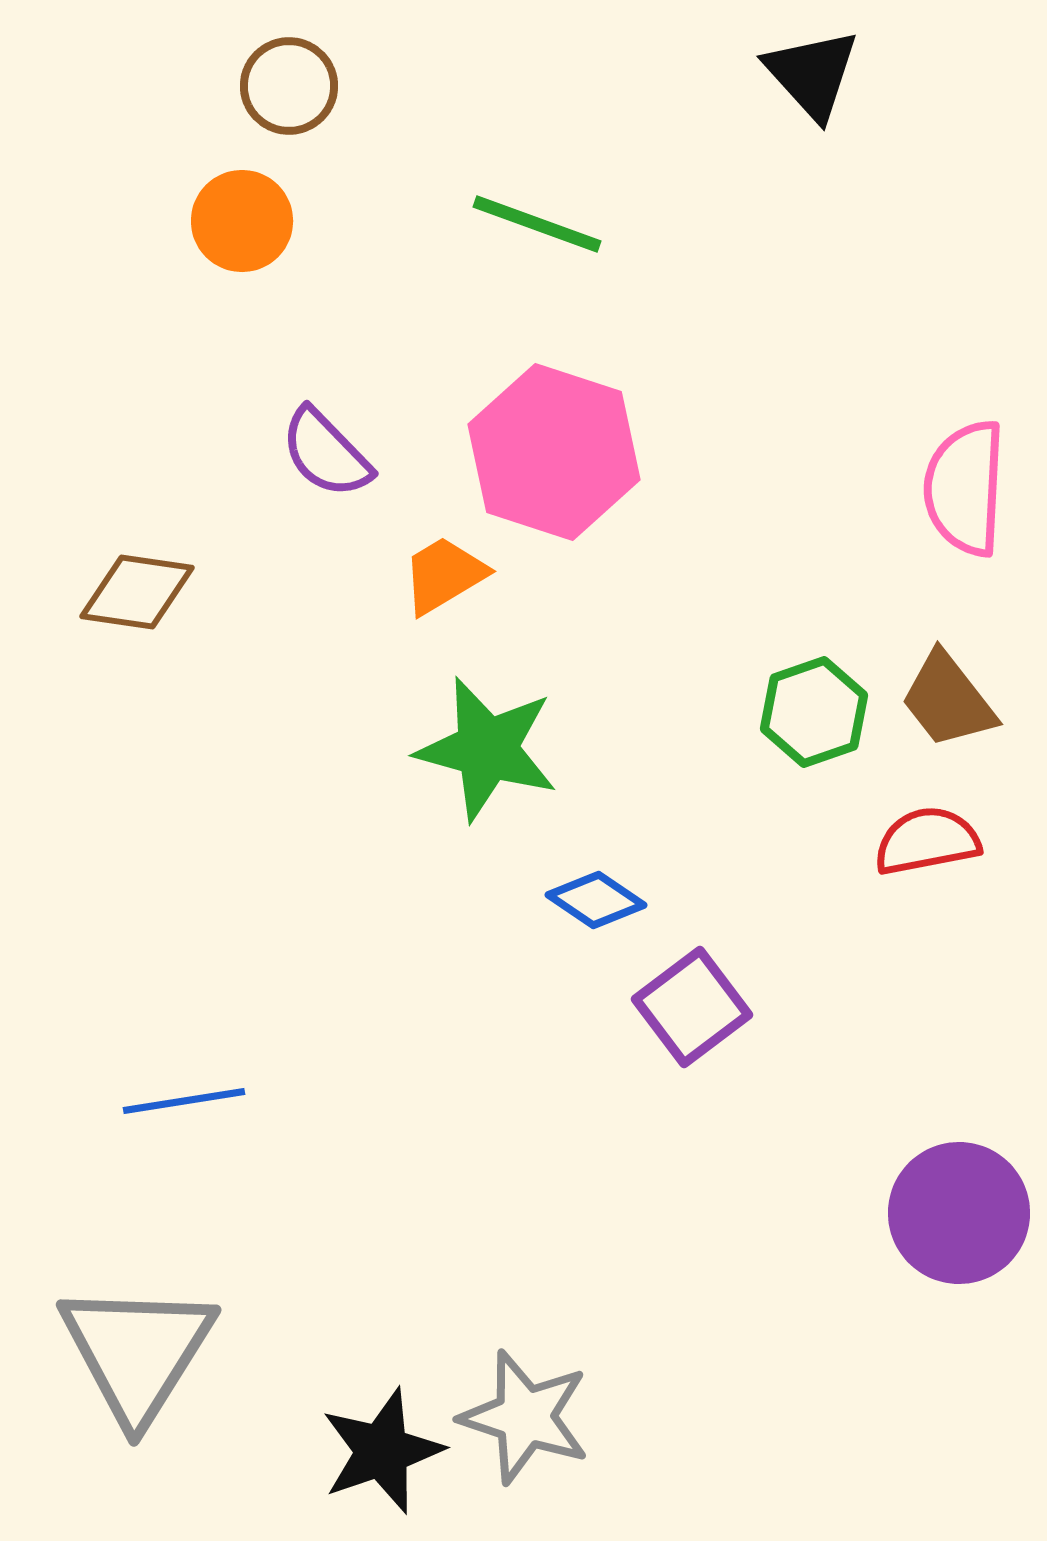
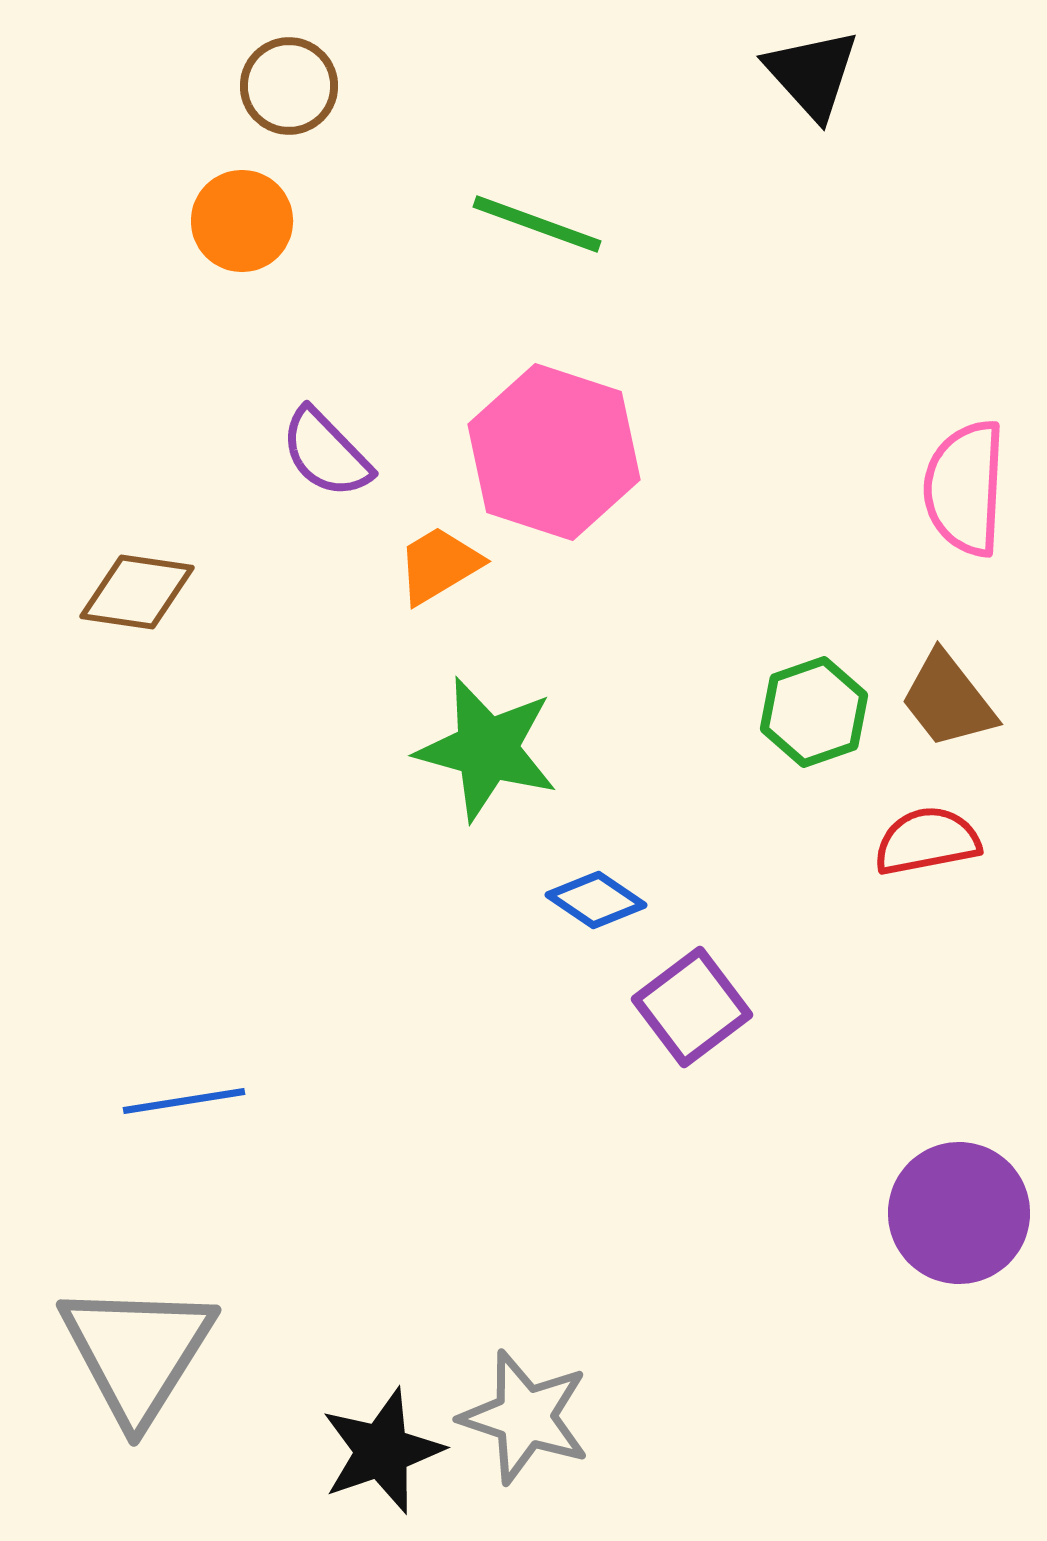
orange trapezoid: moved 5 px left, 10 px up
